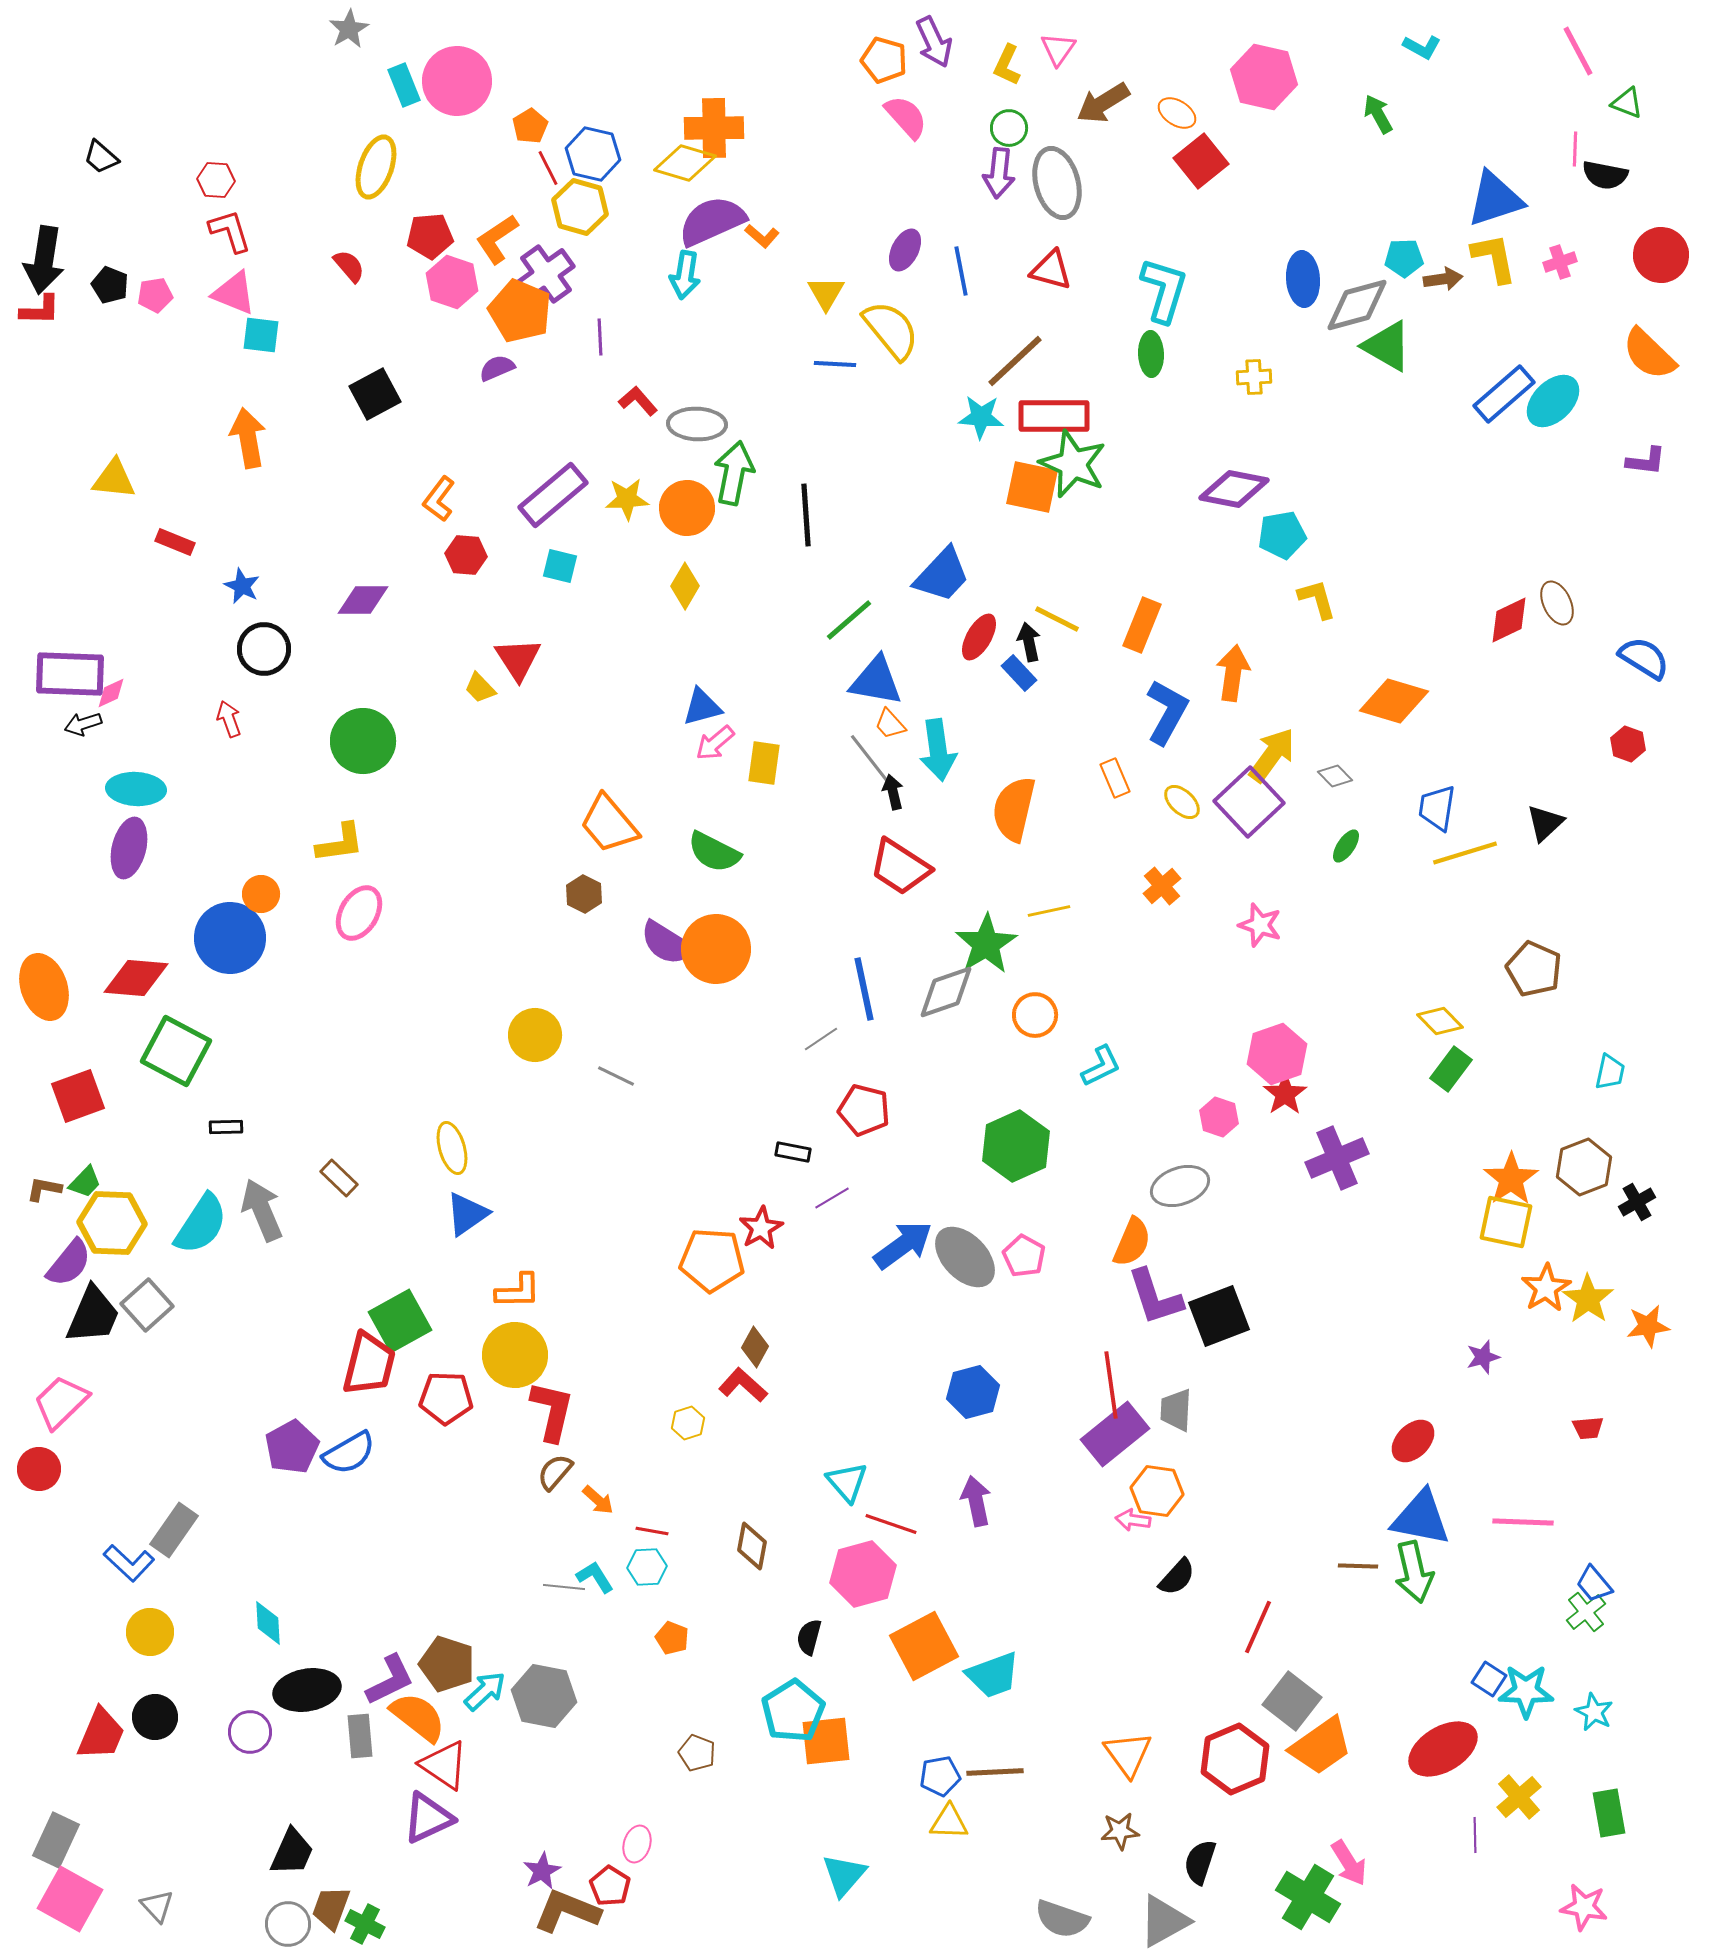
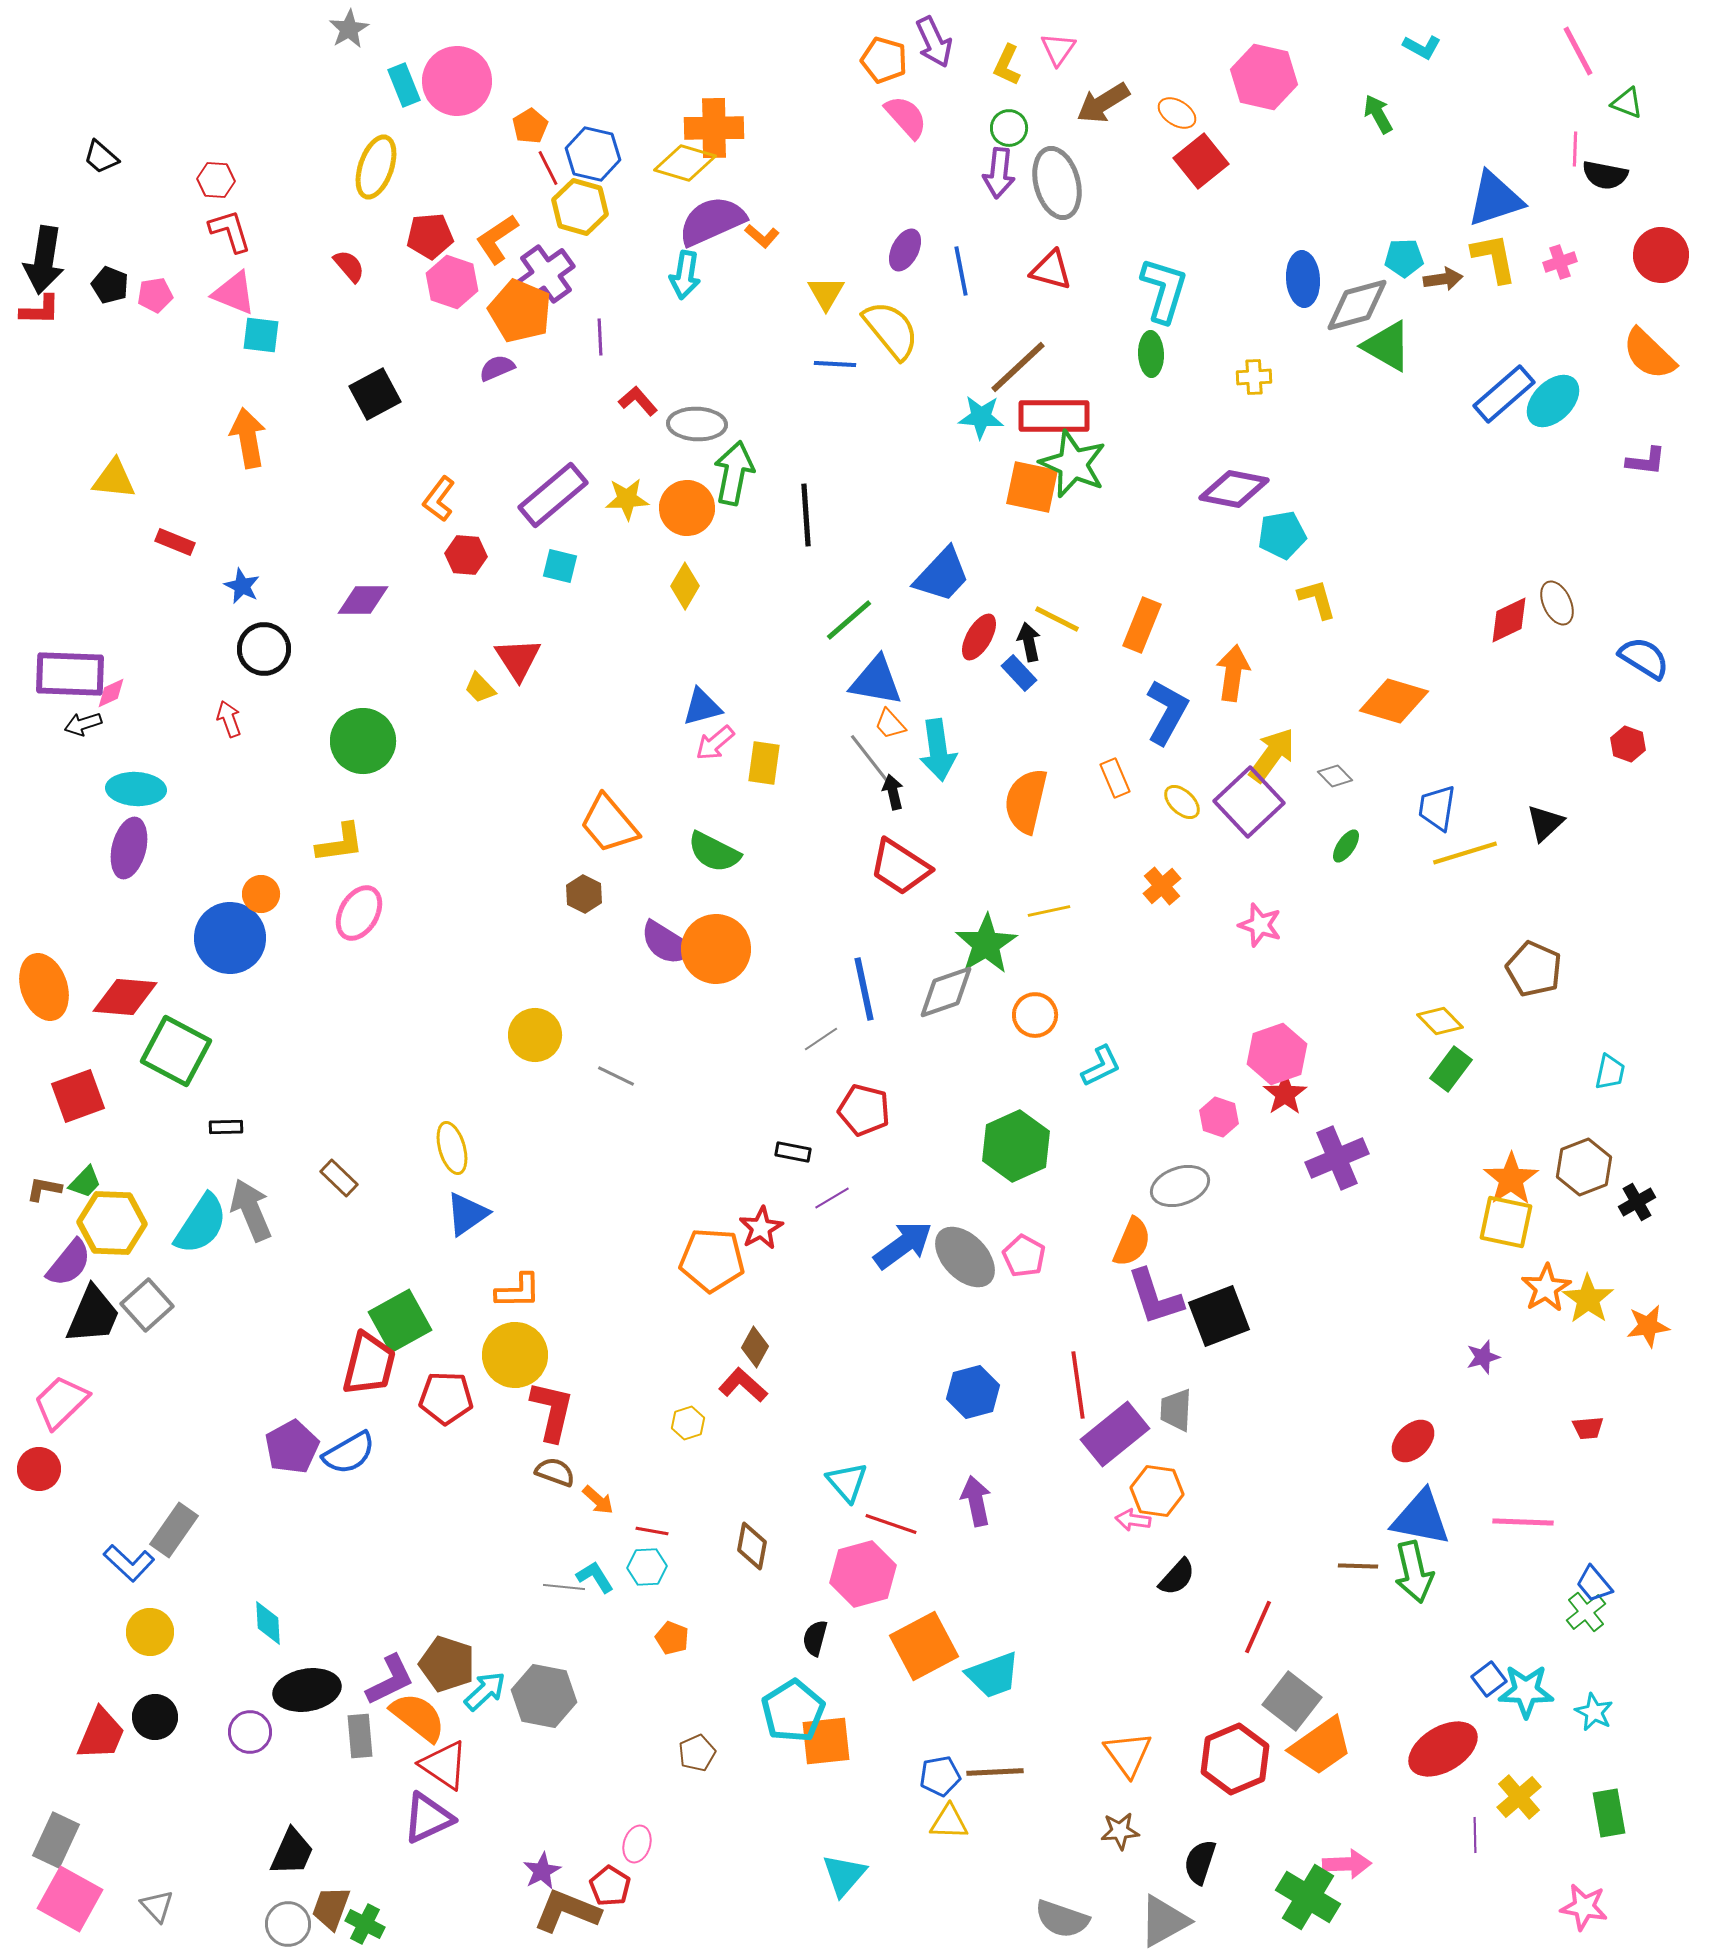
brown line at (1015, 361): moved 3 px right, 6 px down
orange semicircle at (1014, 809): moved 12 px right, 8 px up
red diamond at (136, 978): moved 11 px left, 19 px down
gray arrow at (262, 1210): moved 11 px left
red line at (1111, 1385): moved 33 px left
brown semicircle at (555, 1472): rotated 69 degrees clockwise
black semicircle at (809, 1637): moved 6 px right, 1 px down
blue square at (1489, 1679): rotated 20 degrees clockwise
brown pentagon at (697, 1753): rotated 27 degrees clockwise
pink arrow at (1349, 1863): moved 2 px left, 1 px down; rotated 60 degrees counterclockwise
